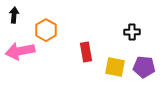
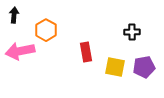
purple pentagon: rotated 15 degrees counterclockwise
